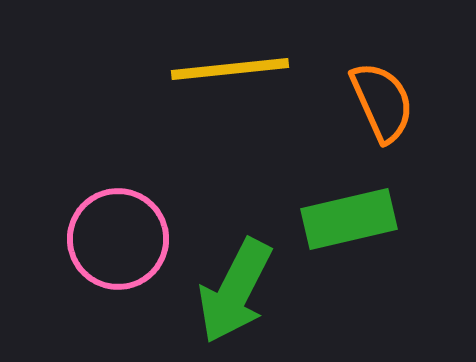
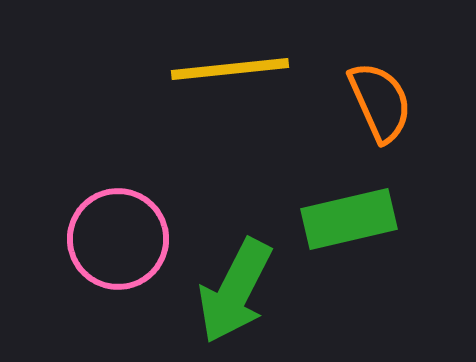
orange semicircle: moved 2 px left
